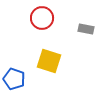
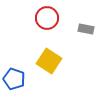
red circle: moved 5 px right
yellow square: rotated 15 degrees clockwise
